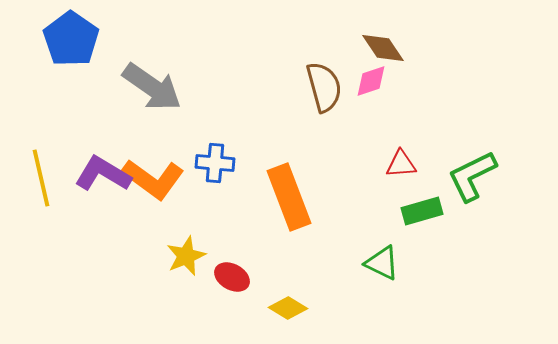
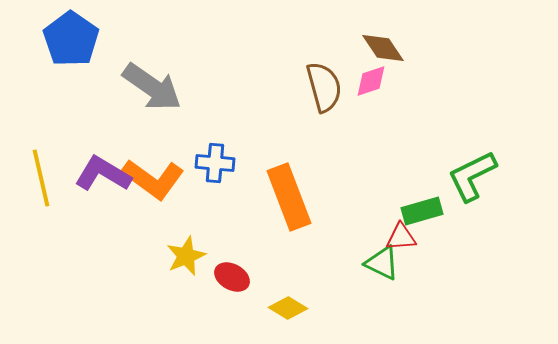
red triangle: moved 73 px down
